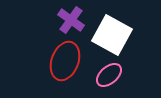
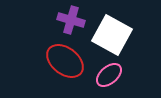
purple cross: rotated 20 degrees counterclockwise
red ellipse: rotated 72 degrees counterclockwise
